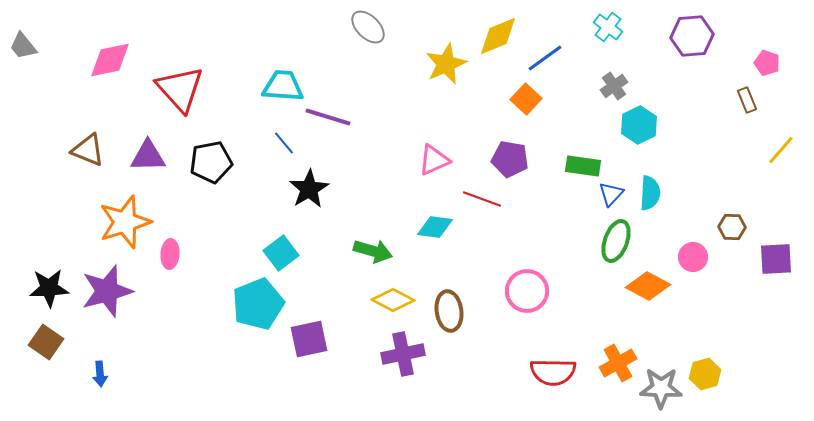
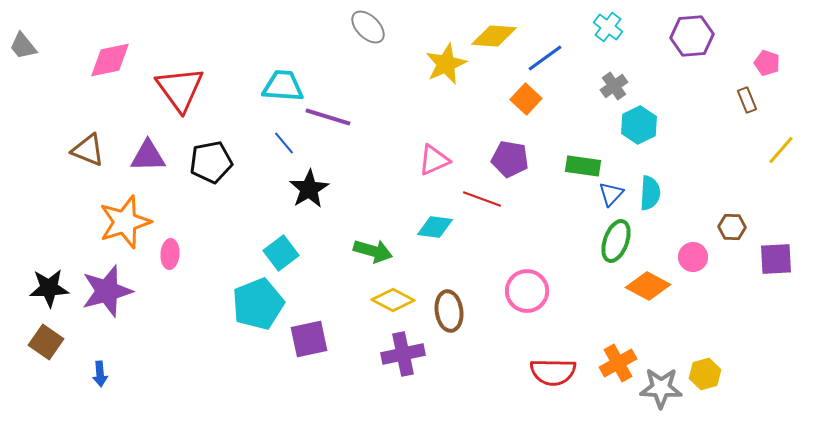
yellow diamond at (498, 36): moved 4 px left; rotated 27 degrees clockwise
red triangle at (180, 89): rotated 6 degrees clockwise
